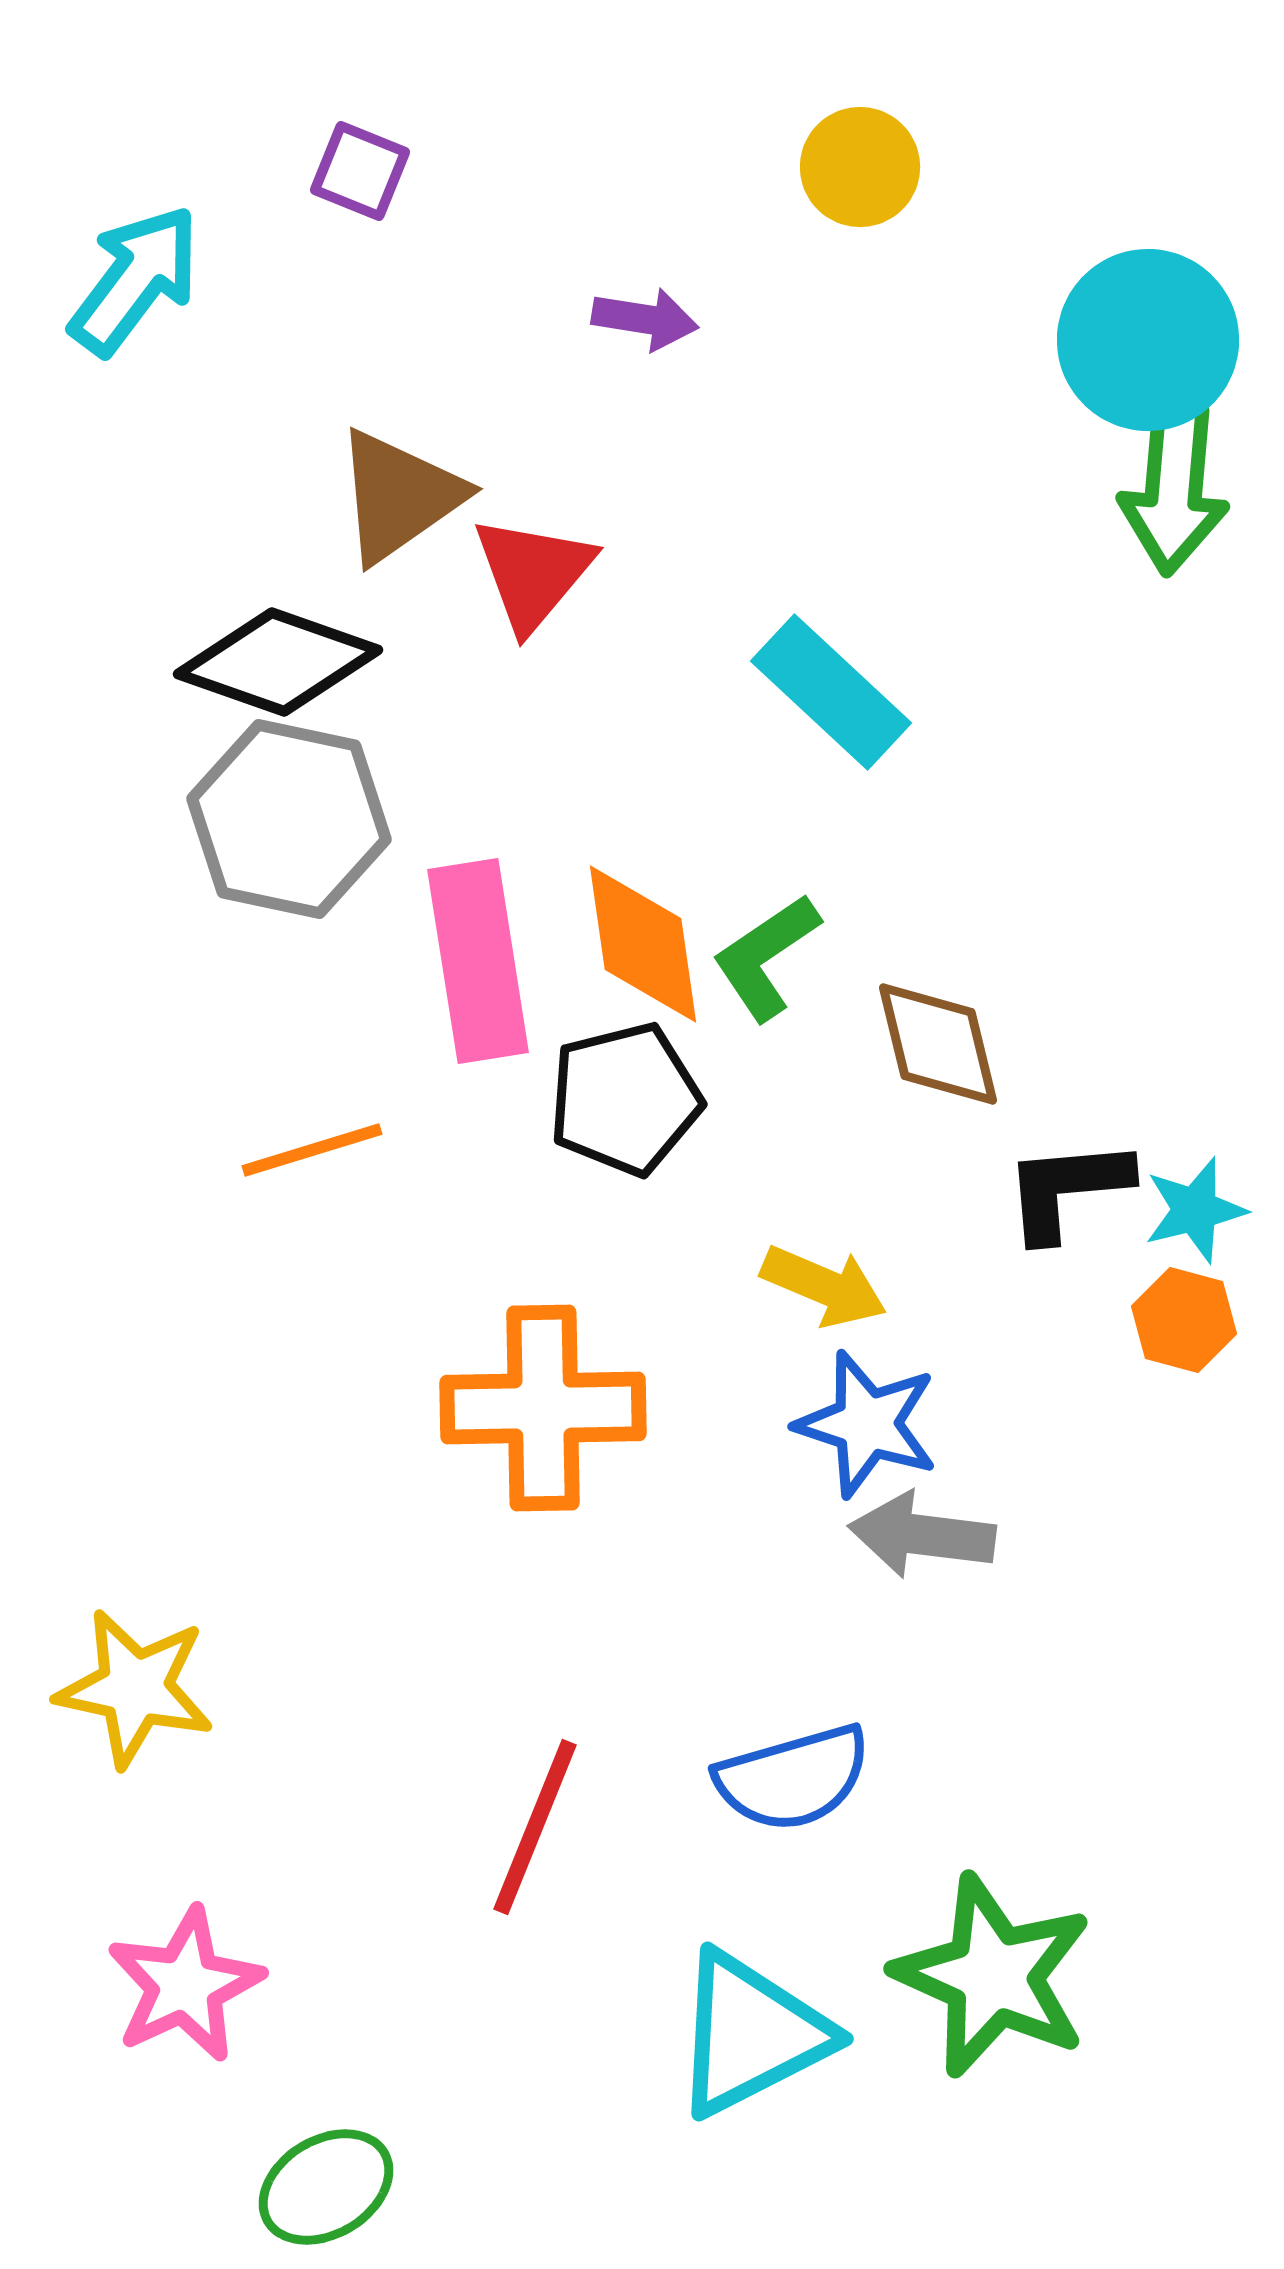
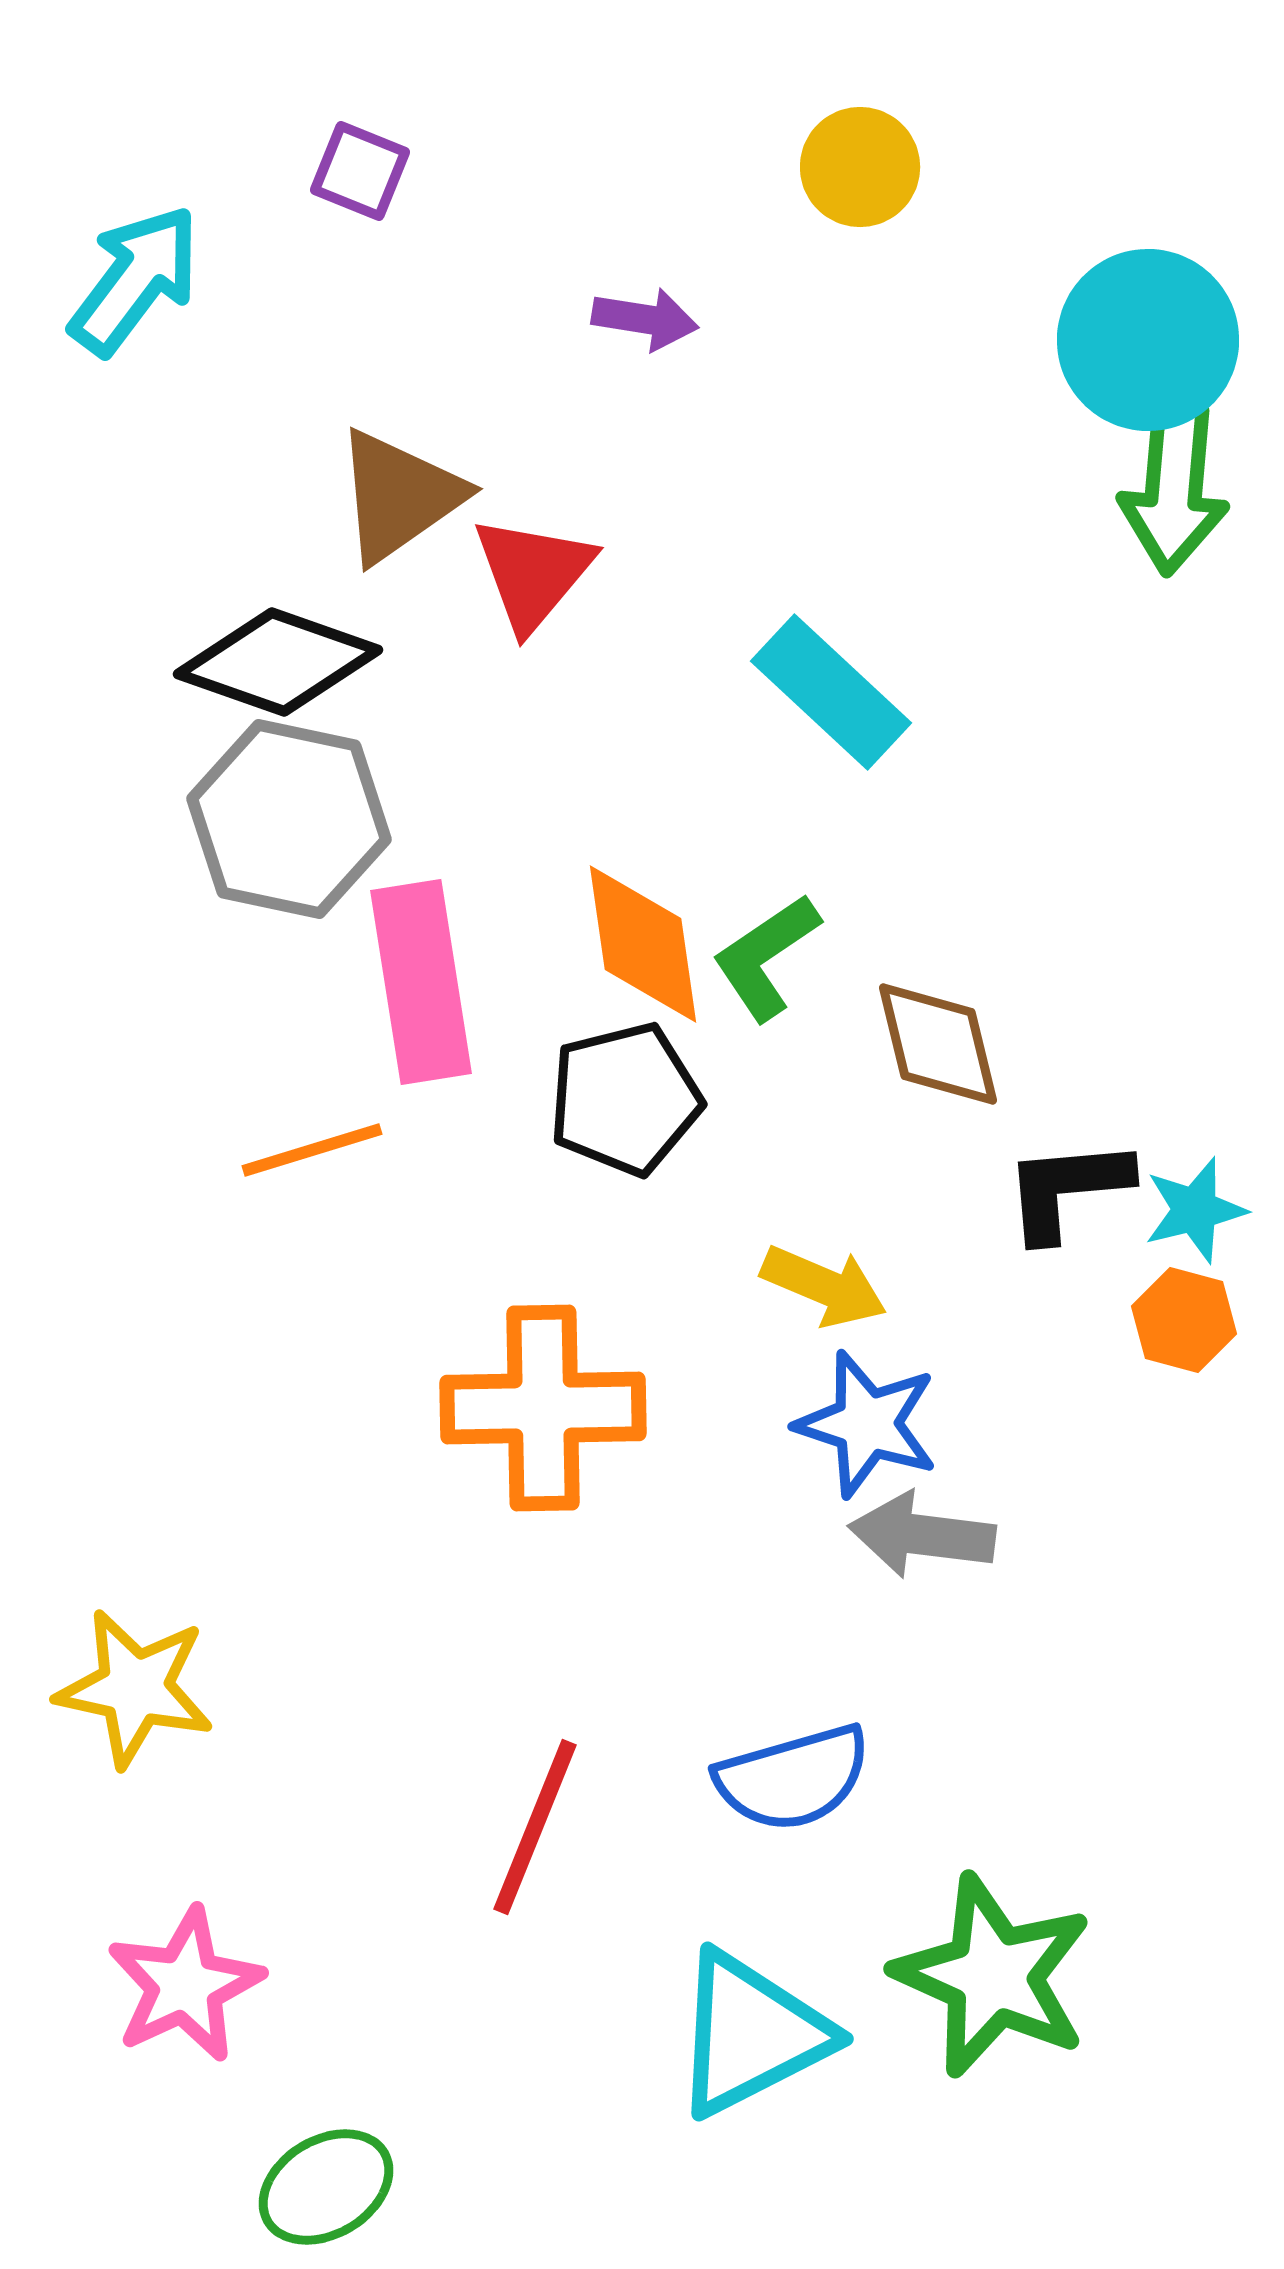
pink rectangle: moved 57 px left, 21 px down
